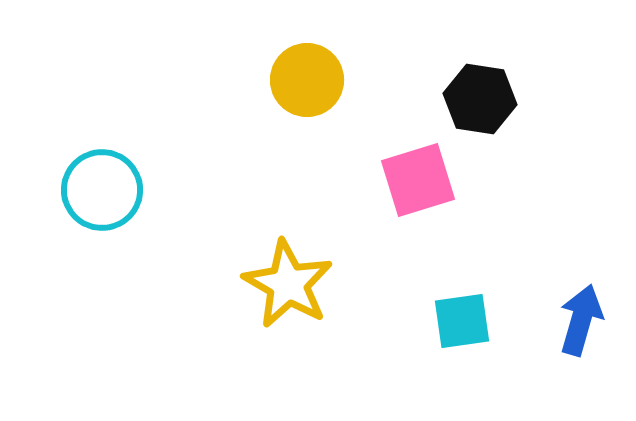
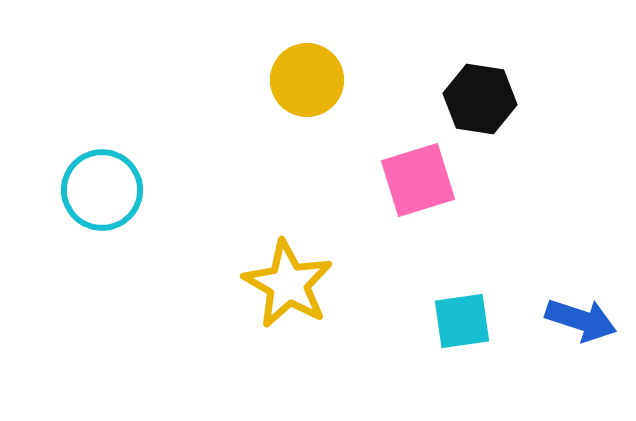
blue arrow: rotated 92 degrees clockwise
